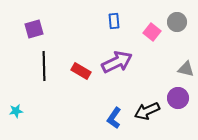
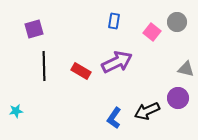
blue rectangle: rotated 14 degrees clockwise
